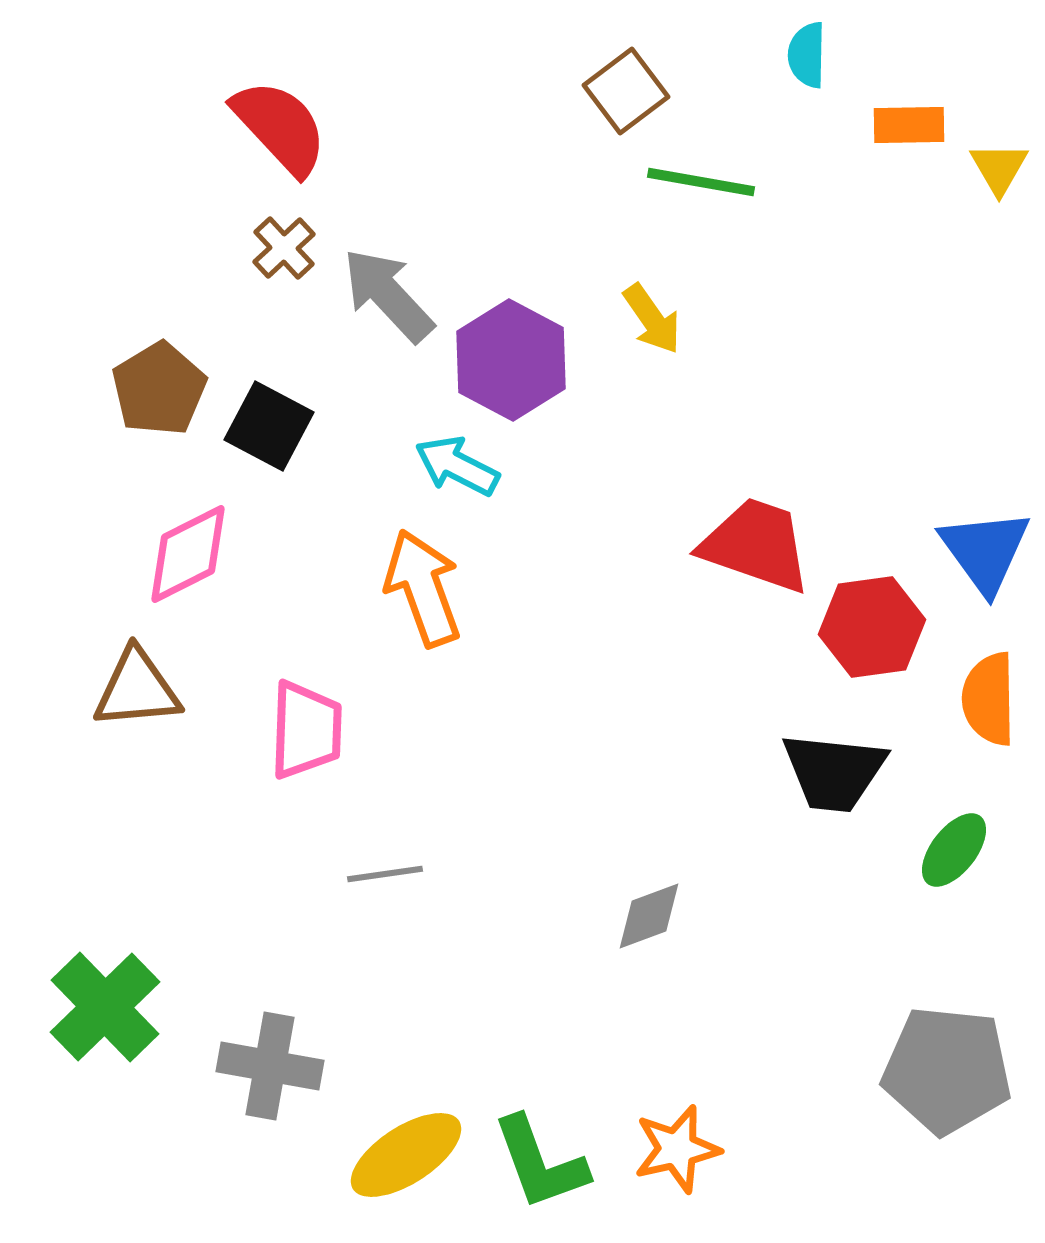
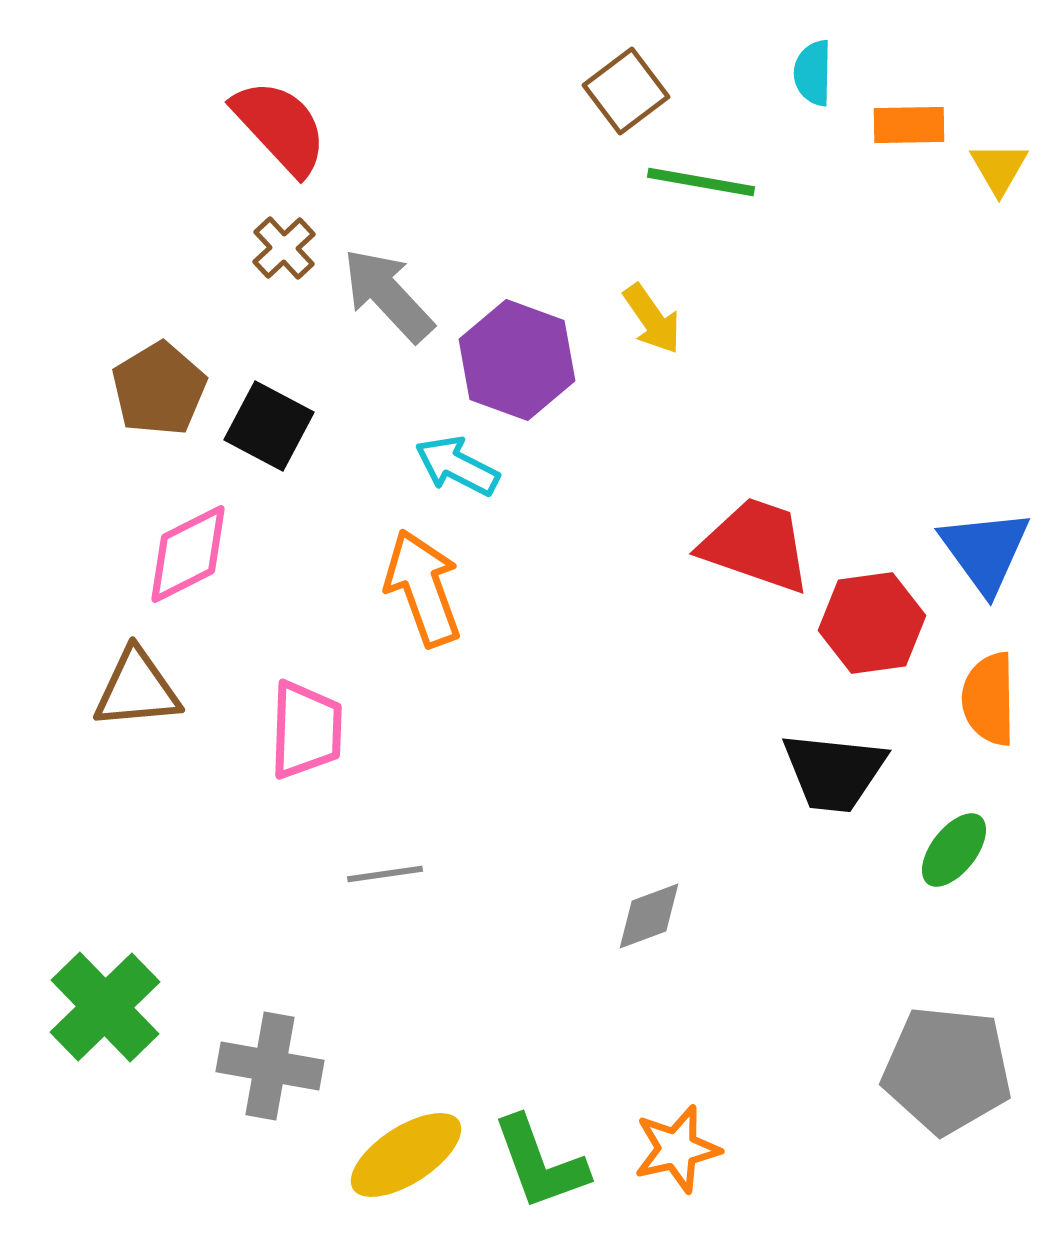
cyan semicircle: moved 6 px right, 18 px down
purple hexagon: moved 6 px right; rotated 8 degrees counterclockwise
red hexagon: moved 4 px up
